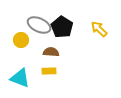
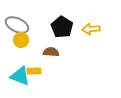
gray ellipse: moved 22 px left
yellow arrow: moved 8 px left; rotated 48 degrees counterclockwise
yellow rectangle: moved 15 px left
cyan triangle: moved 2 px up
